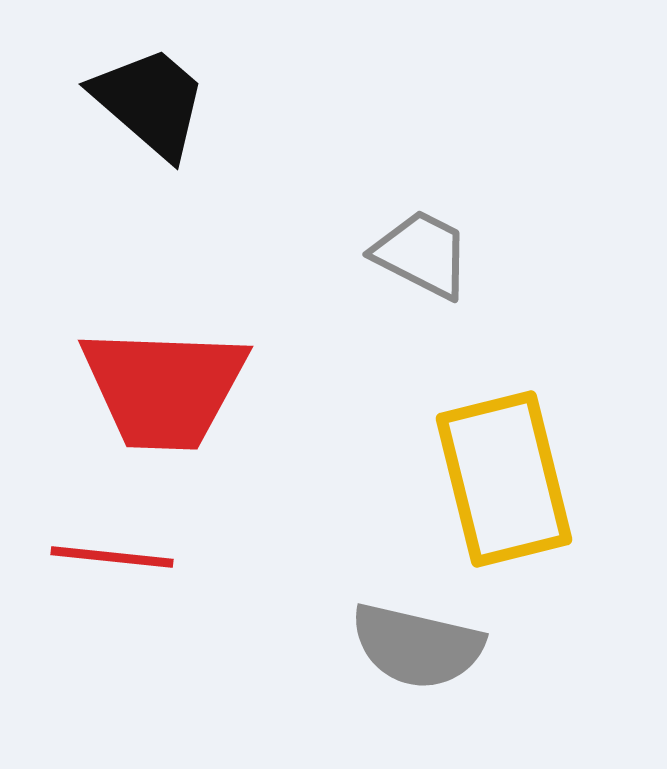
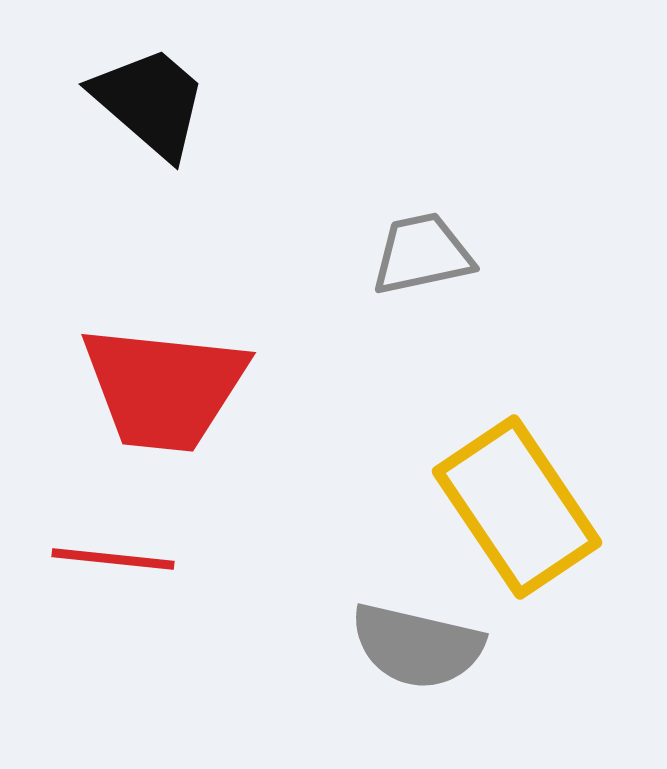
gray trapezoid: rotated 39 degrees counterclockwise
red trapezoid: rotated 4 degrees clockwise
yellow rectangle: moved 13 px right, 28 px down; rotated 20 degrees counterclockwise
red line: moved 1 px right, 2 px down
